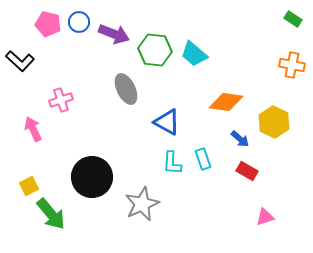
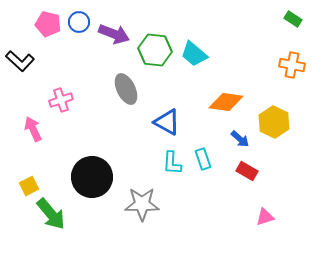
gray star: rotated 24 degrees clockwise
